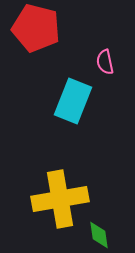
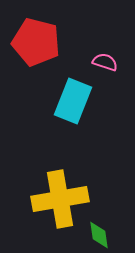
red pentagon: moved 14 px down
pink semicircle: rotated 120 degrees clockwise
